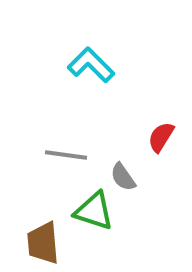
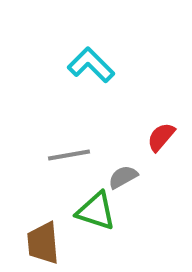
red semicircle: rotated 8 degrees clockwise
gray line: moved 3 px right; rotated 18 degrees counterclockwise
gray semicircle: rotated 96 degrees clockwise
green triangle: moved 2 px right
